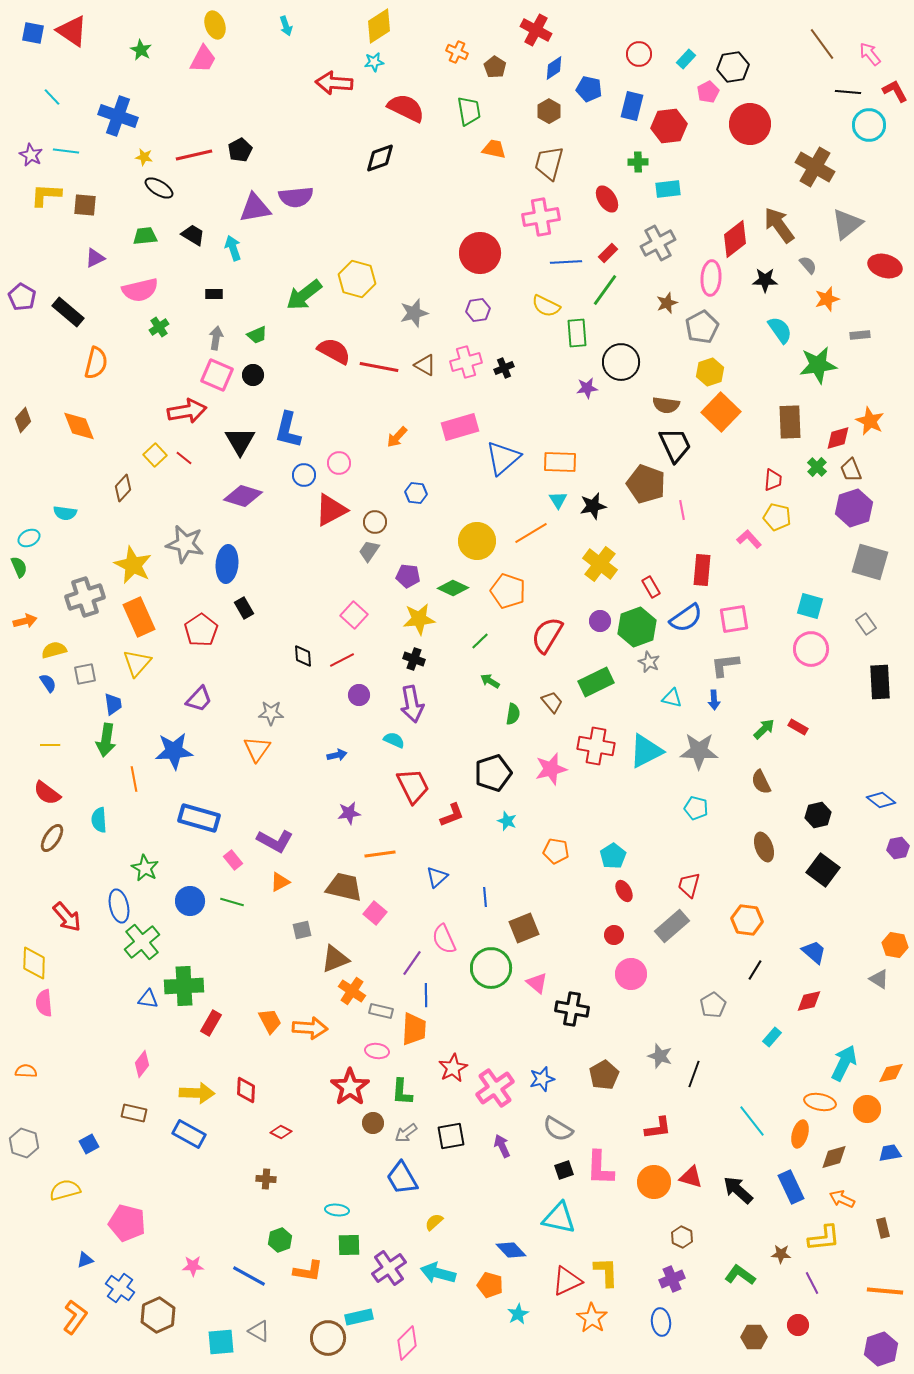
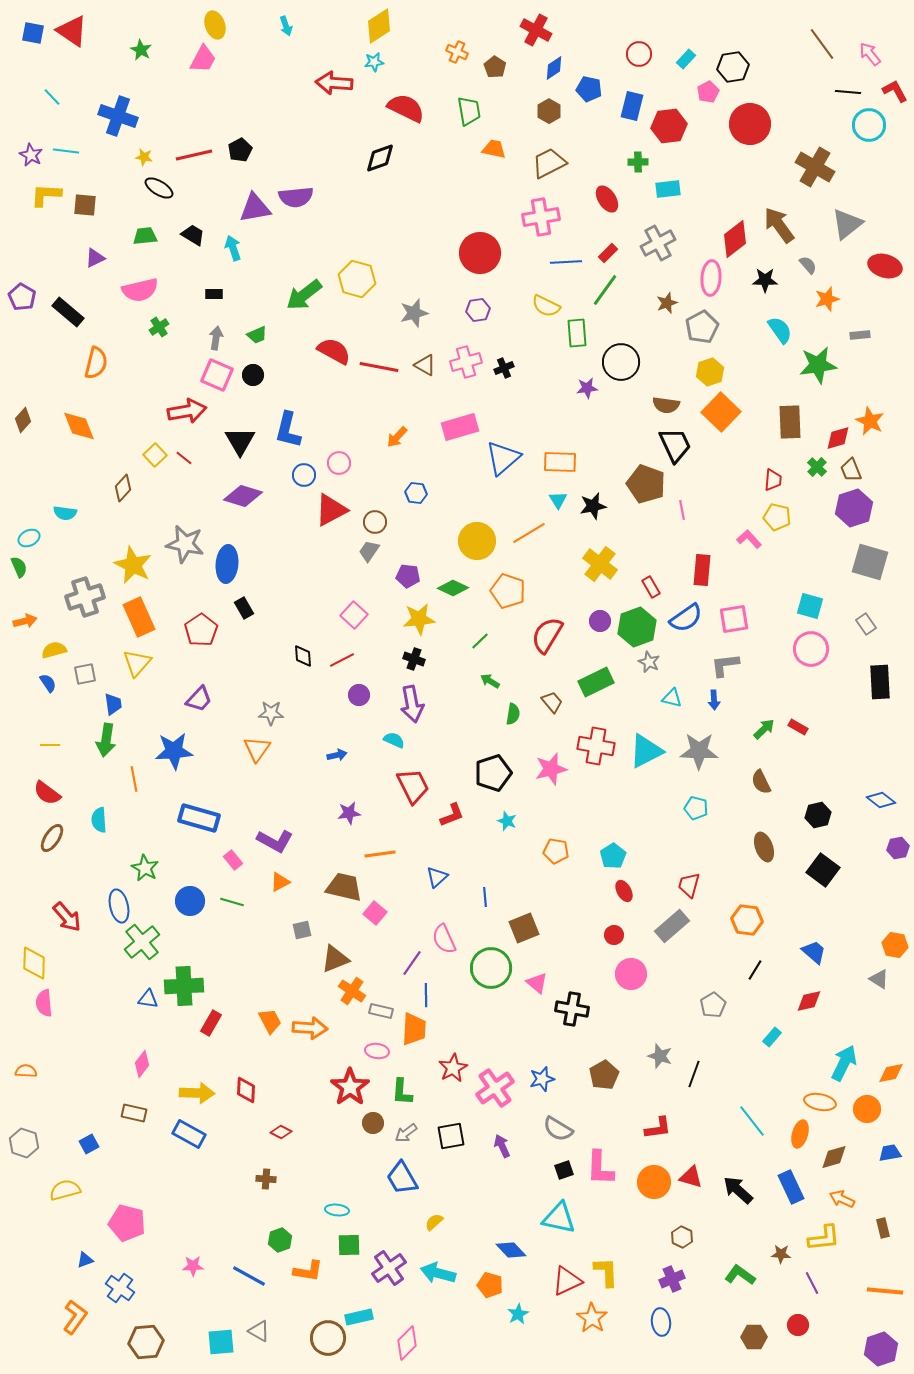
brown trapezoid at (549, 163): rotated 48 degrees clockwise
orange line at (531, 533): moved 2 px left
brown hexagon at (158, 1315): moved 12 px left, 27 px down; rotated 20 degrees clockwise
